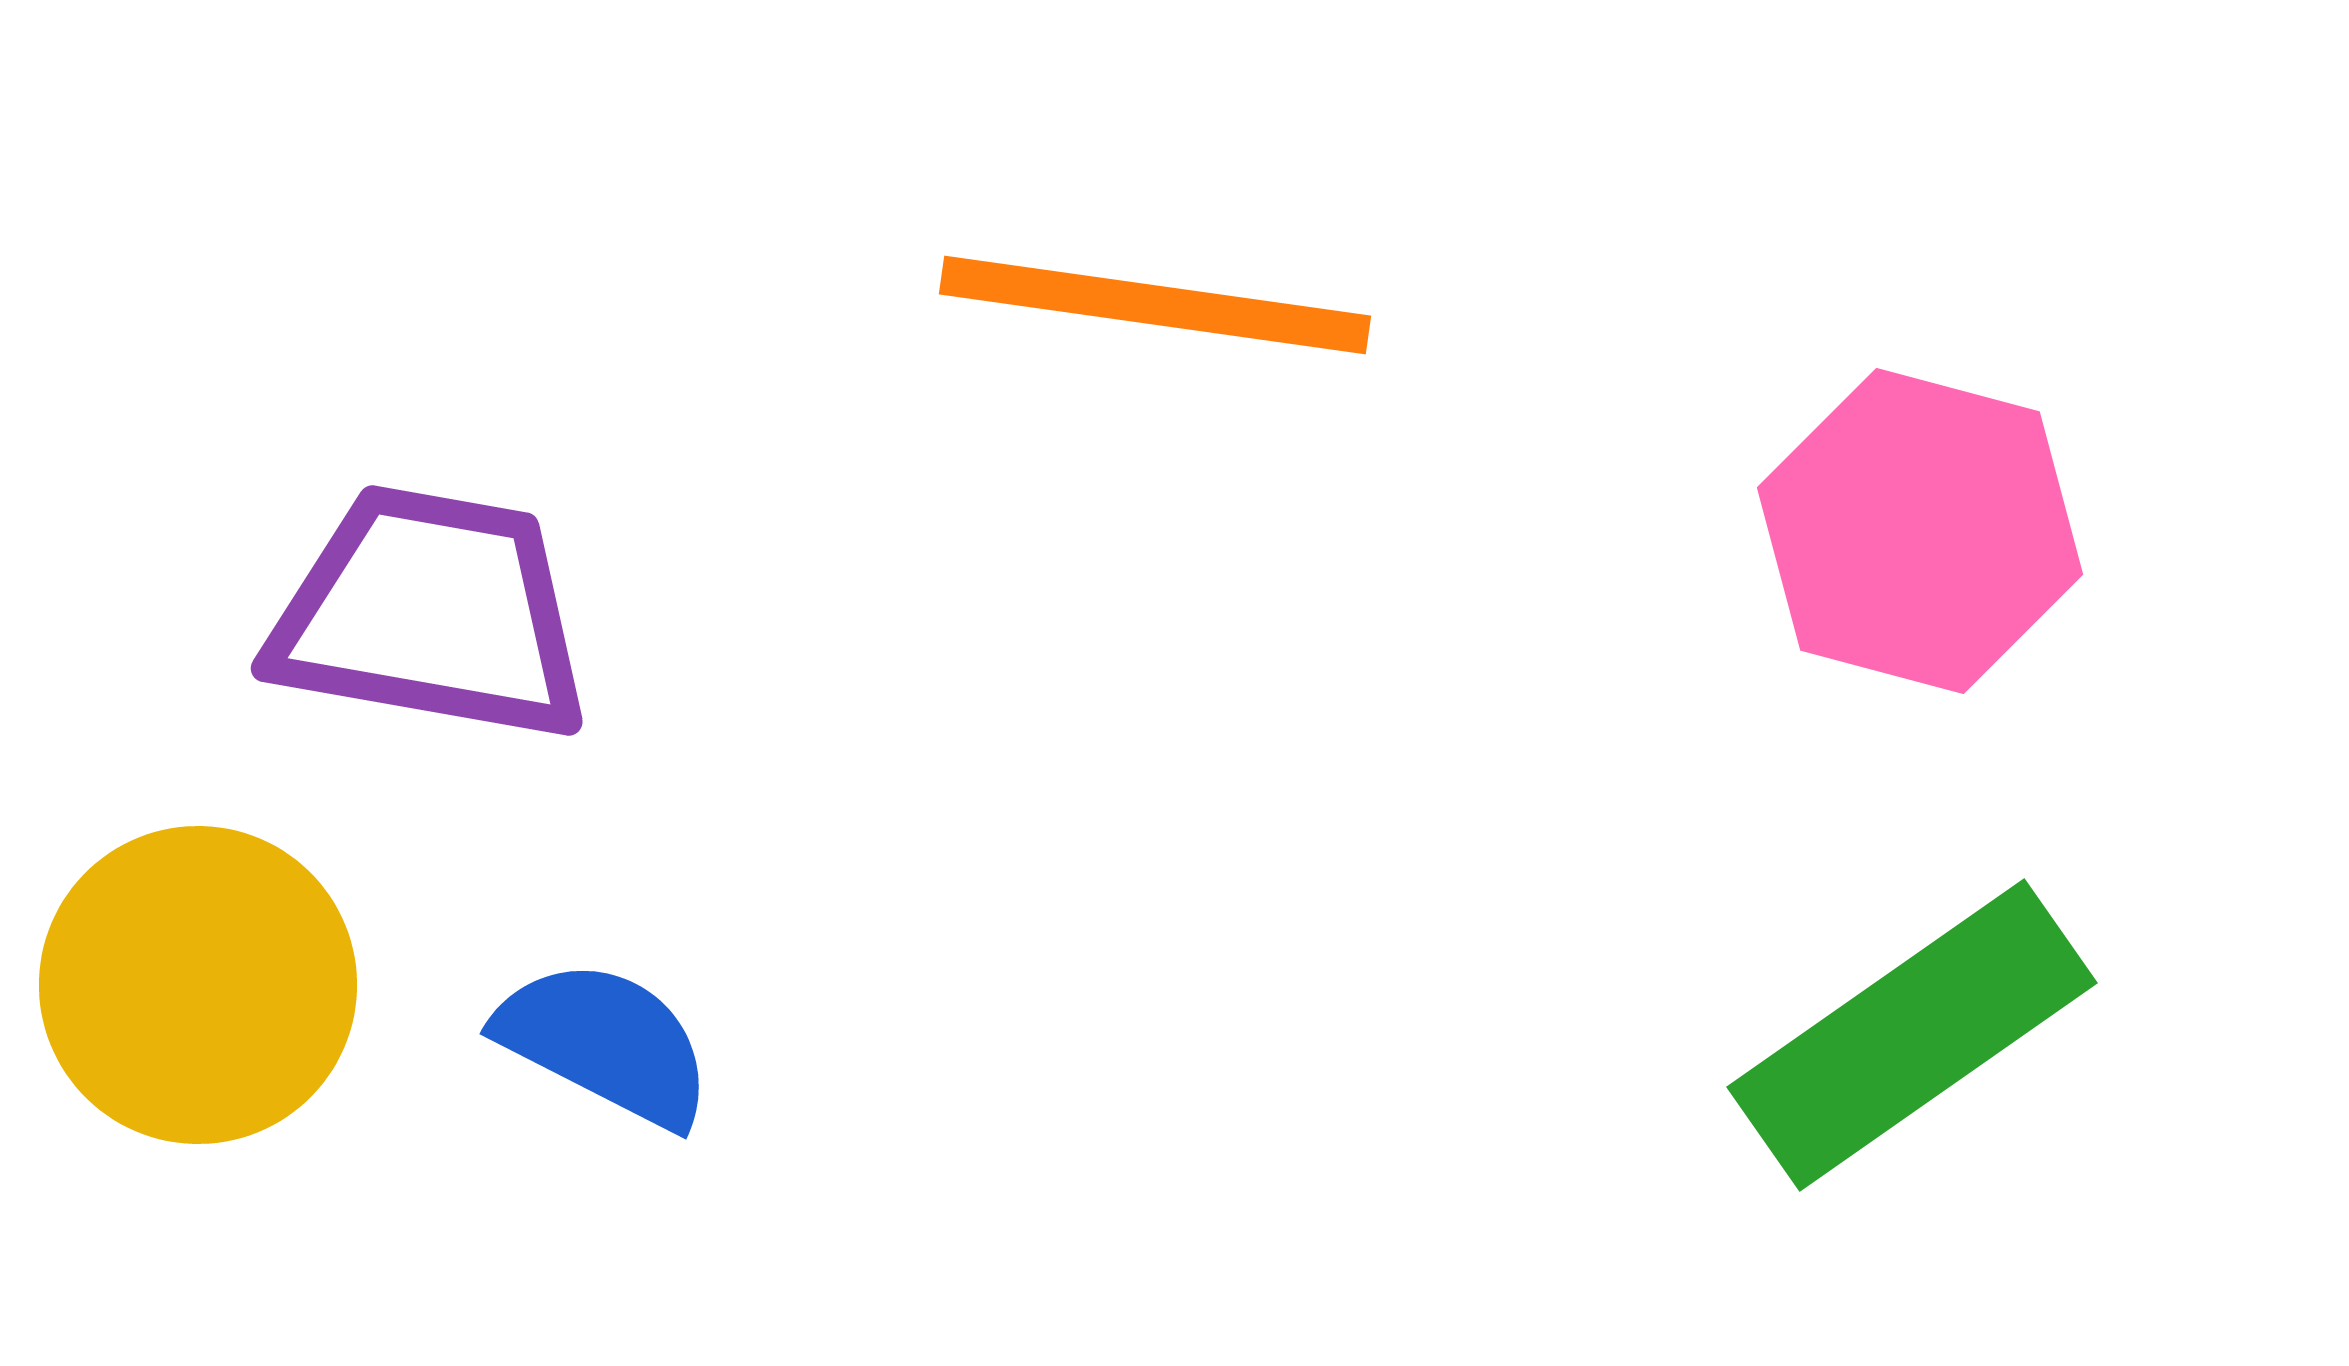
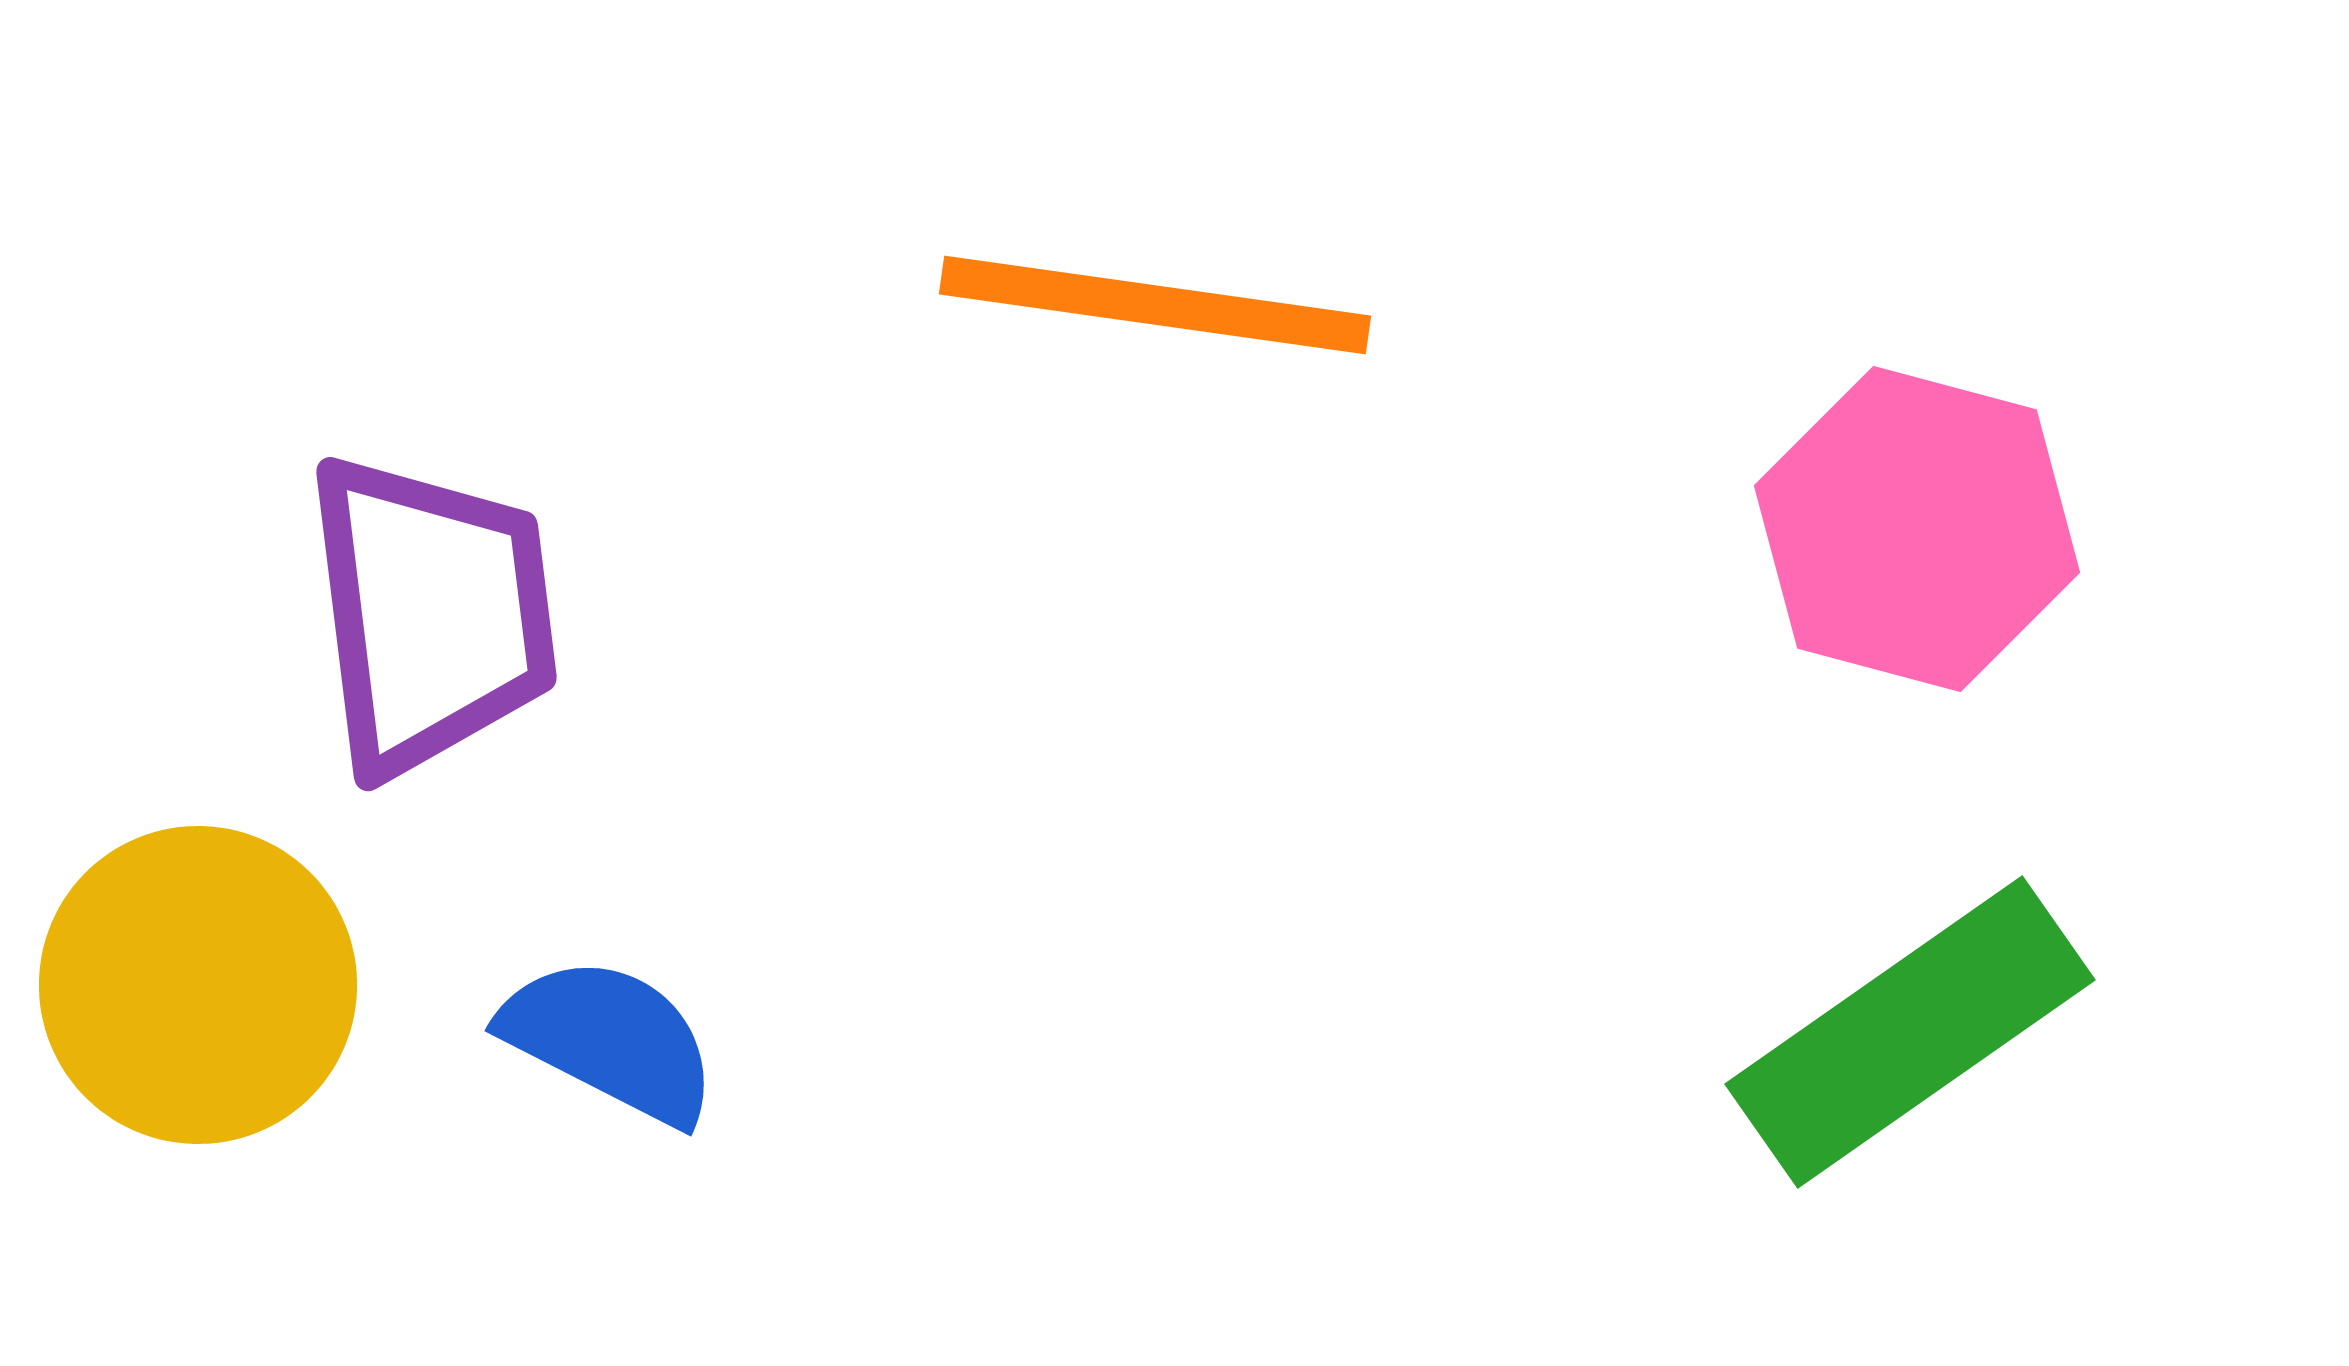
pink hexagon: moved 3 px left, 2 px up
purple trapezoid: rotated 73 degrees clockwise
green rectangle: moved 2 px left, 3 px up
blue semicircle: moved 5 px right, 3 px up
